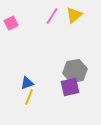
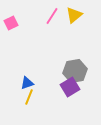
purple square: rotated 18 degrees counterclockwise
